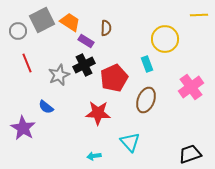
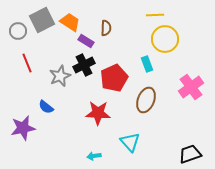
yellow line: moved 44 px left
gray star: moved 1 px right, 1 px down
purple star: rotated 30 degrees clockwise
